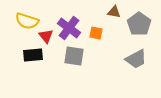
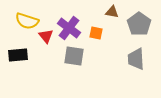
brown triangle: moved 2 px left
black rectangle: moved 15 px left
gray trapezoid: rotated 115 degrees clockwise
